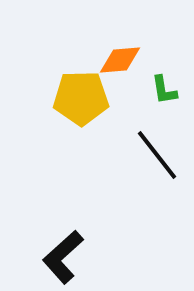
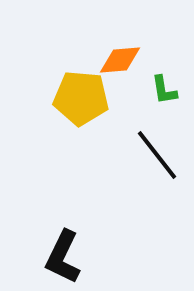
yellow pentagon: rotated 6 degrees clockwise
black L-shape: rotated 22 degrees counterclockwise
